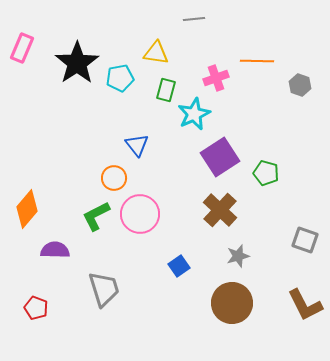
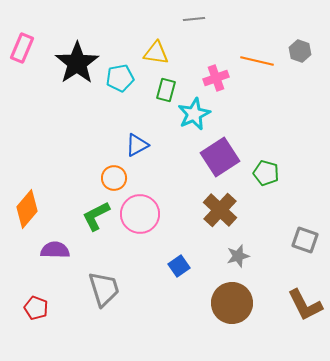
orange line: rotated 12 degrees clockwise
gray hexagon: moved 34 px up
blue triangle: rotated 40 degrees clockwise
